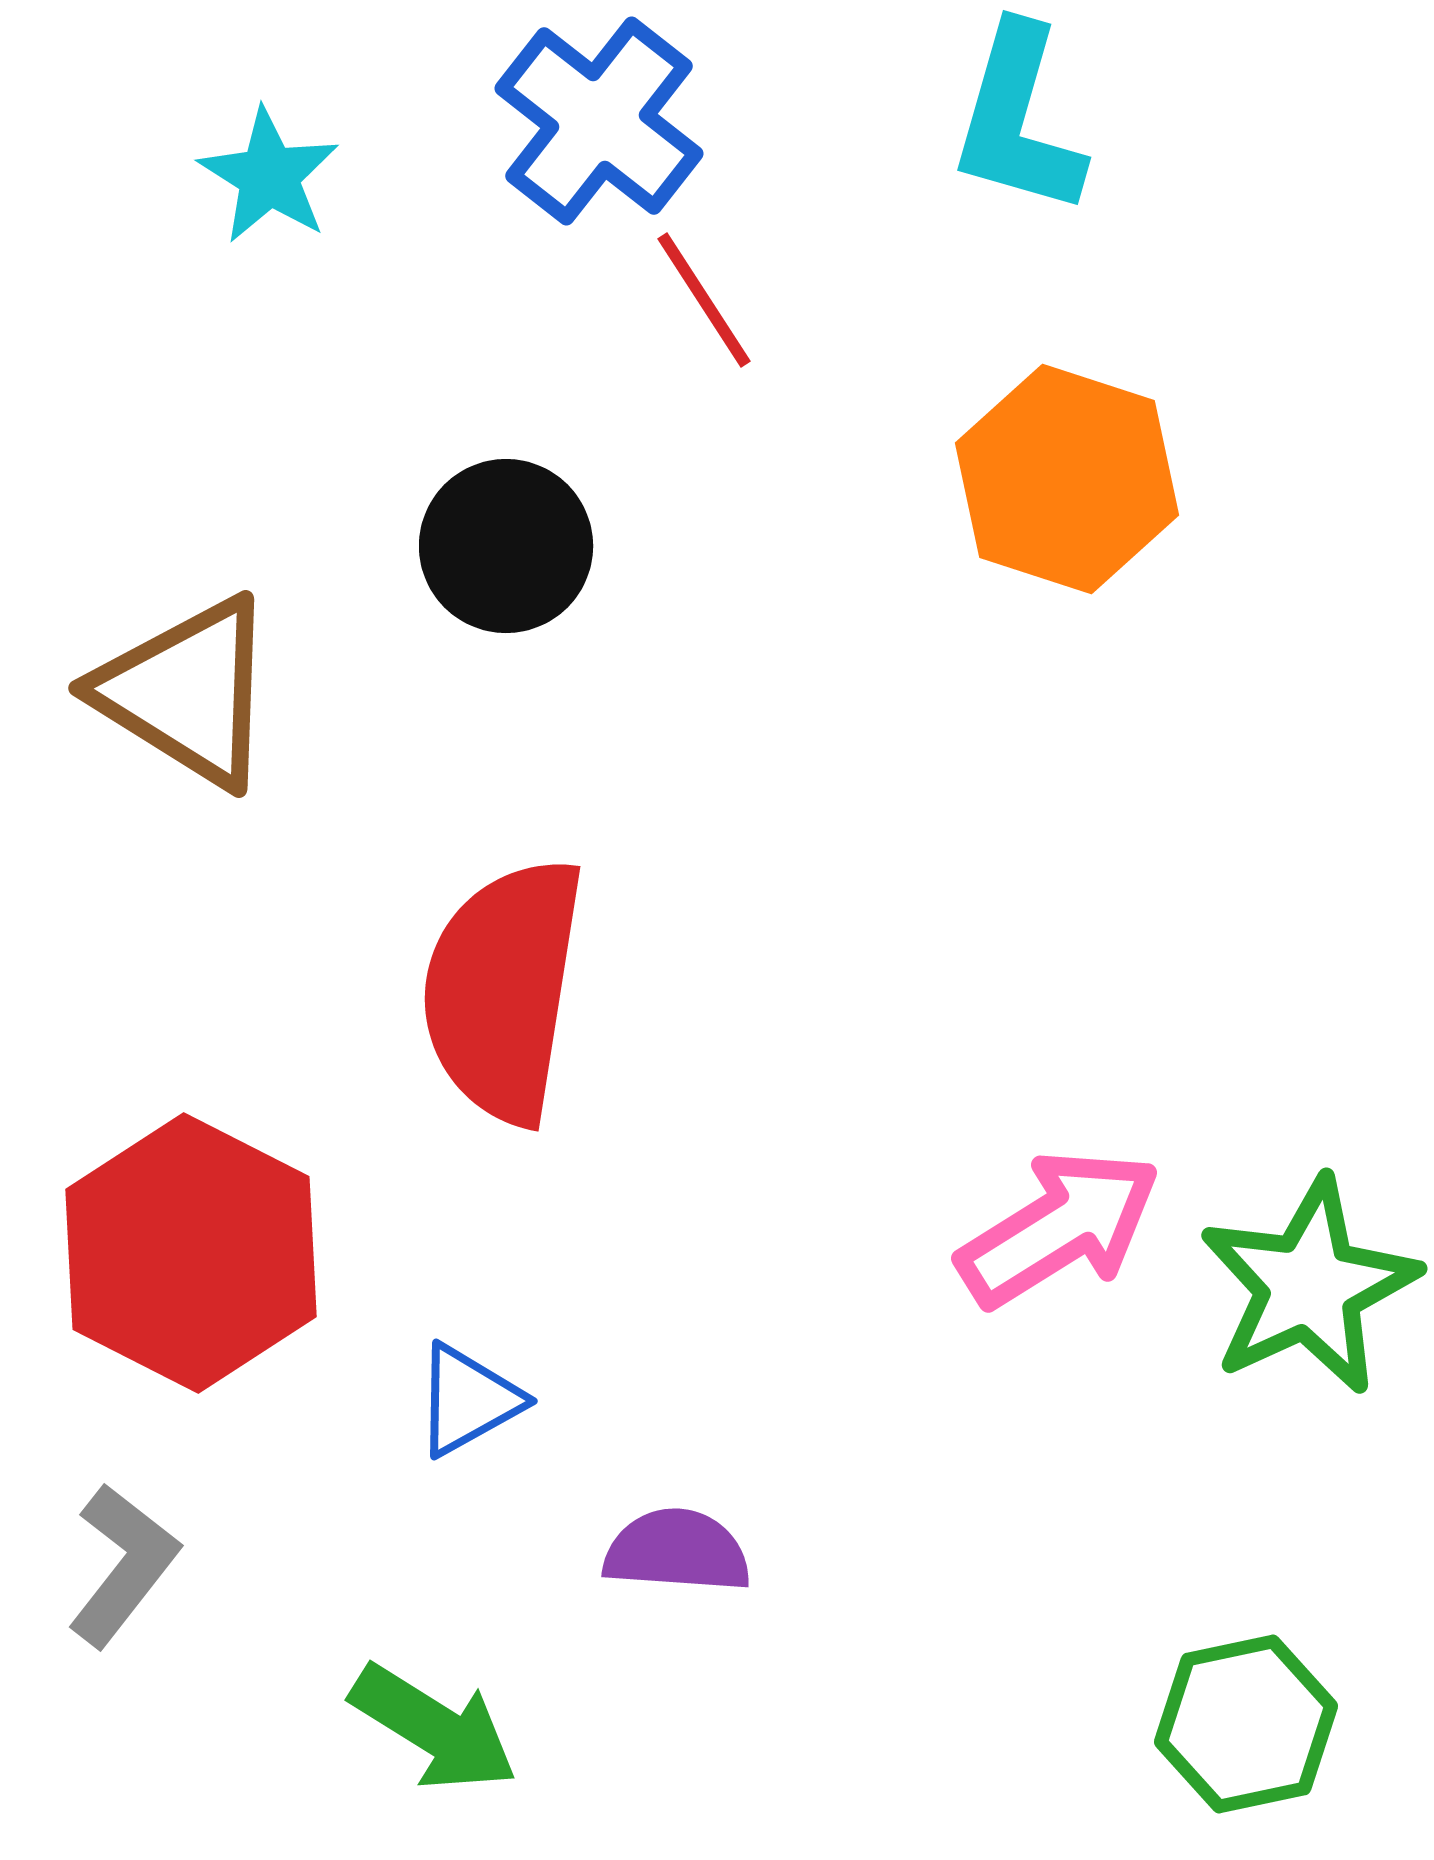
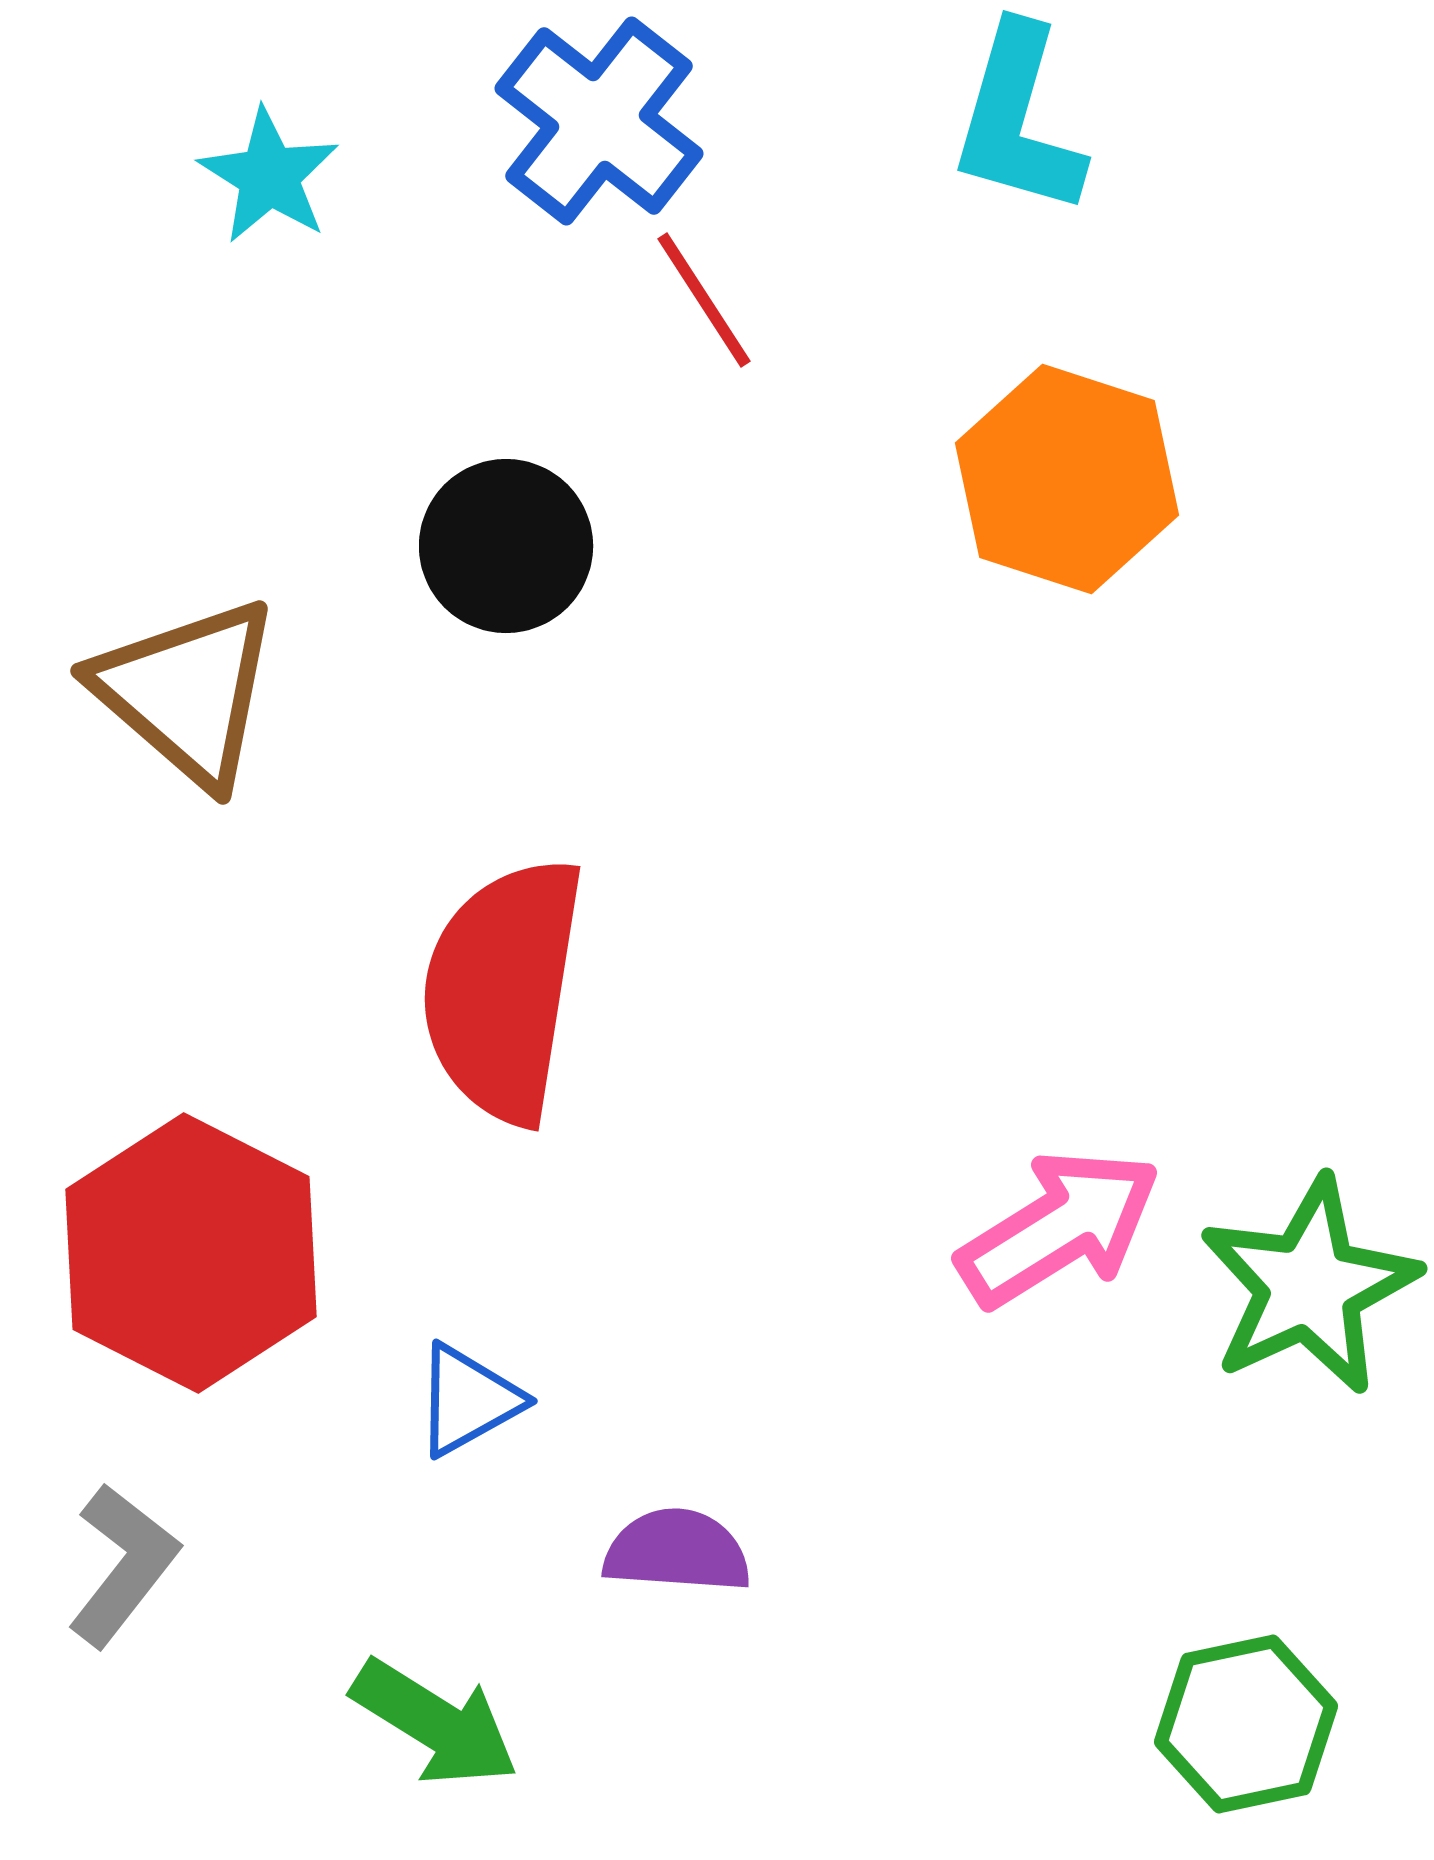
brown triangle: rotated 9 degrees clockwise
green arrow: moved 1 px right, 5 px up
